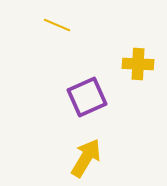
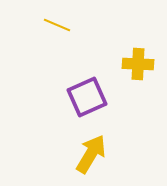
yellow arrow: moved 5 px right, 4 px up
